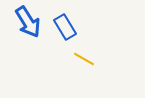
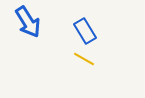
blue rectangle: moved 20 px right, 4 px down
